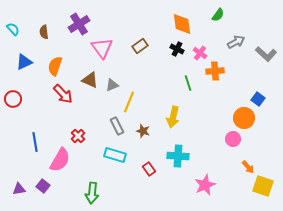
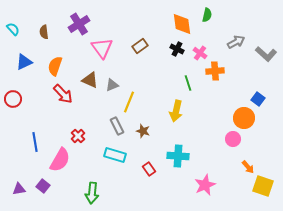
green semicircle: moved 11 px left; rotated 24 degrees counterclockwise
yellow arrow: moved 3 px right, 6 px up
